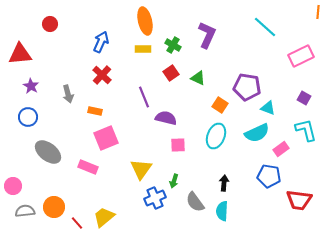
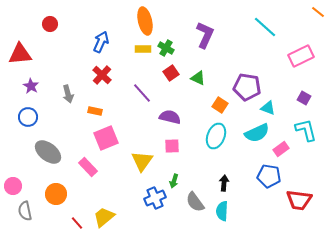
orange line at (318, 12): rotated 56 degrees counterclockwise
purple L-shape at (207, 35): moved 2 px left
green cross at (173, 45): moved 7 px left, 3 px down
purple line at (144, 97): moved 2 px left, 4 px up; rotated 20 degrees counterclockwise
purple semicircle at (166, 118): moved 4 px right, 1 px up
pink square at (178, 145): moved 6 px left, 1 px down
pink rectangle at (88, 167): rotated 24 degrees clockwise
yellow triangle at (141, 169): moved 1 px right, 8 px up
orange circle at (54, 207): moved 2 px right, 13 px up
gray semicircle at (25, 211): rotated 96 degrees counterclockwise
